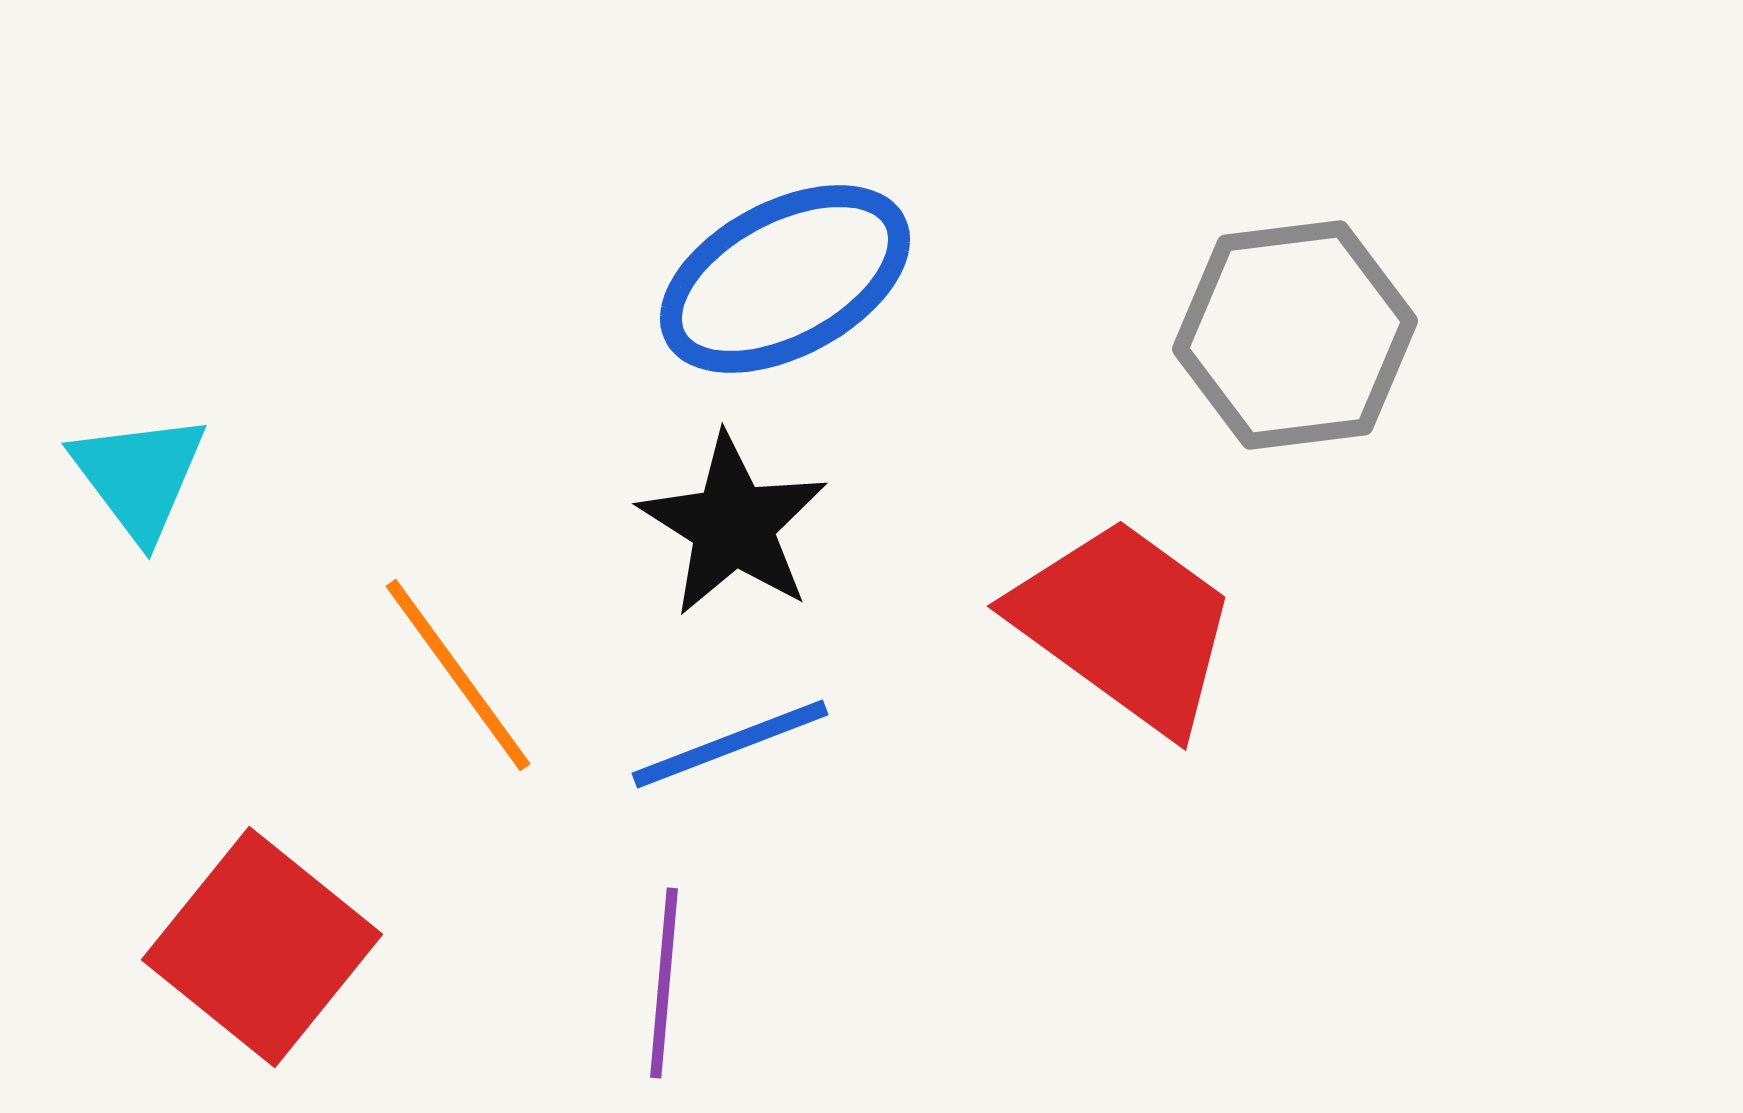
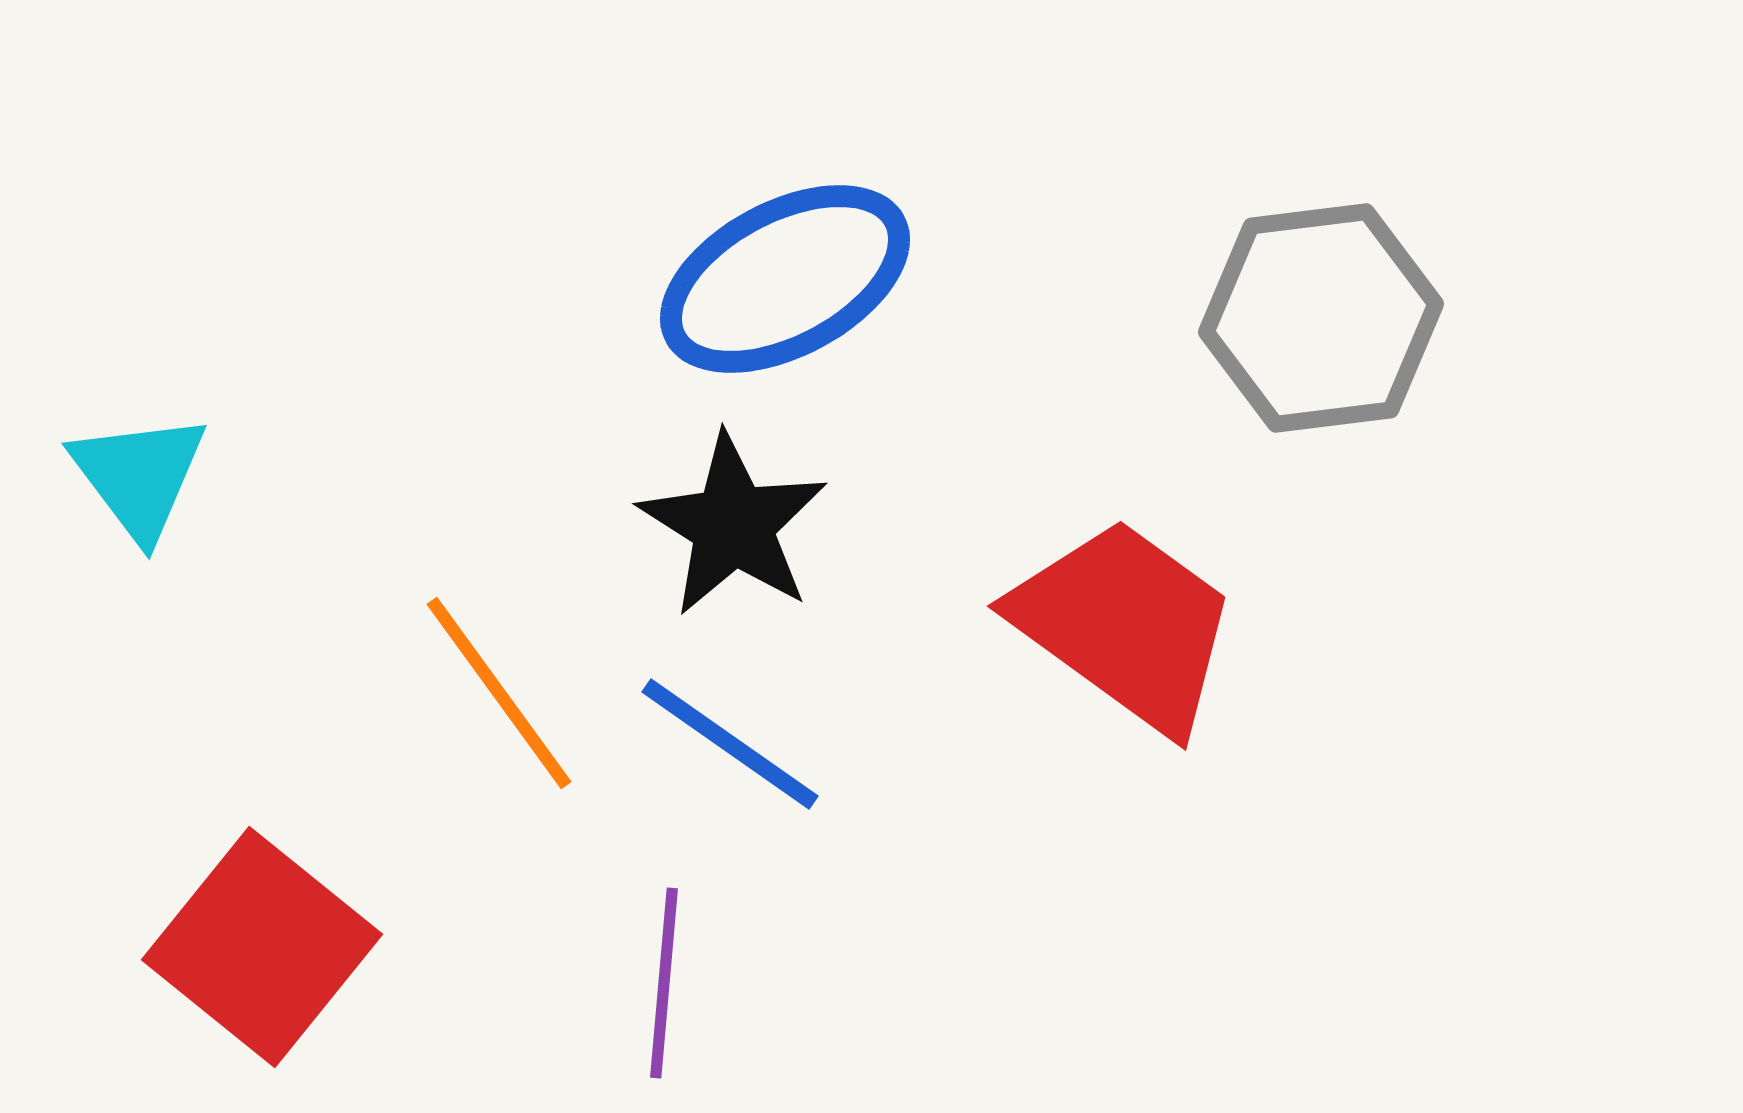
gray hexagon: moved 26 px right, 17 px up
orange line: moved 41 px right, 18 px down
blue line: rotated 56 degrees clockwise
